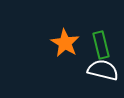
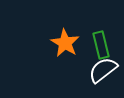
white semicircle: rotated 52 degrees counterclockwise
